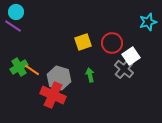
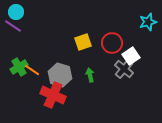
gray hexagon: moved 1 px right, 3 px up
